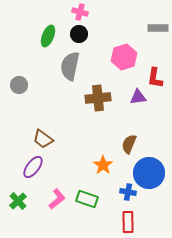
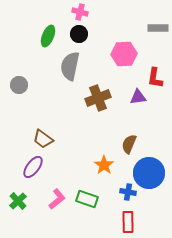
pink hexagon: moved 3 px up; rotated 15 degrees clockwise
brown cross: rotated 15 degrees counterclockwise
orange star: moved 1 px right
